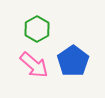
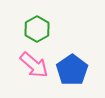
blue pentagon: moved 1 px left, 9 px down
